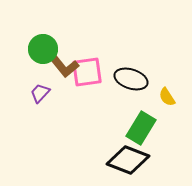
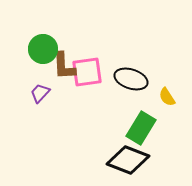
brown L-shape: rotated 36 degrees clockwise
